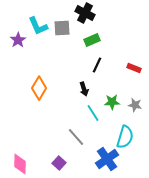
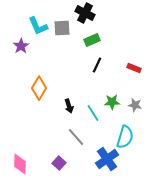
purple star: moved 3 px right, 6 px down
black arrow: moved 15 px left, 17 px down
